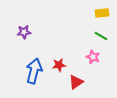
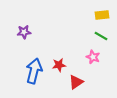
yellow rectangle: moved 2 px down
